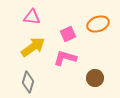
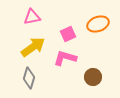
pink triangle: rotated 18 degrees counterclockwise
brown circle: moved 2 px left, 1 px up
gray diamond: moved 1 px right, 4 px up
